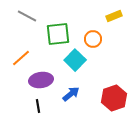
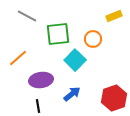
orange line: moved 3 px left
blue arrow: moved 1 px right
